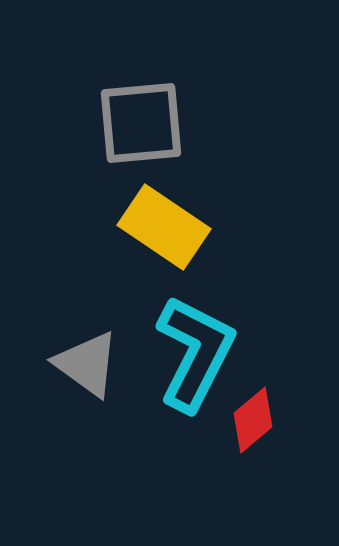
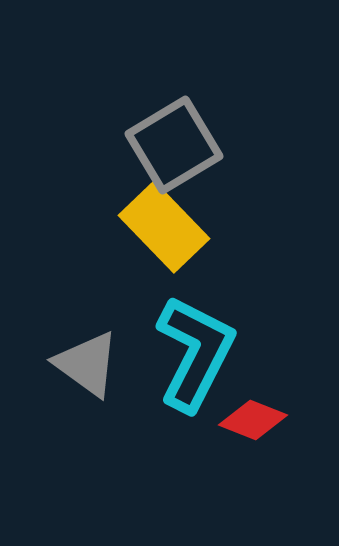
gray square: moved 33 px right, 22 px down; rotated 26 degrees counterclockwise
yellow rectangle: rotated 12 degrees clockwise
red diamond: rotated 62 degrees clockwise
